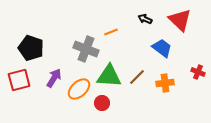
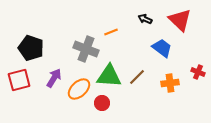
orange cross: moved 5 px right
